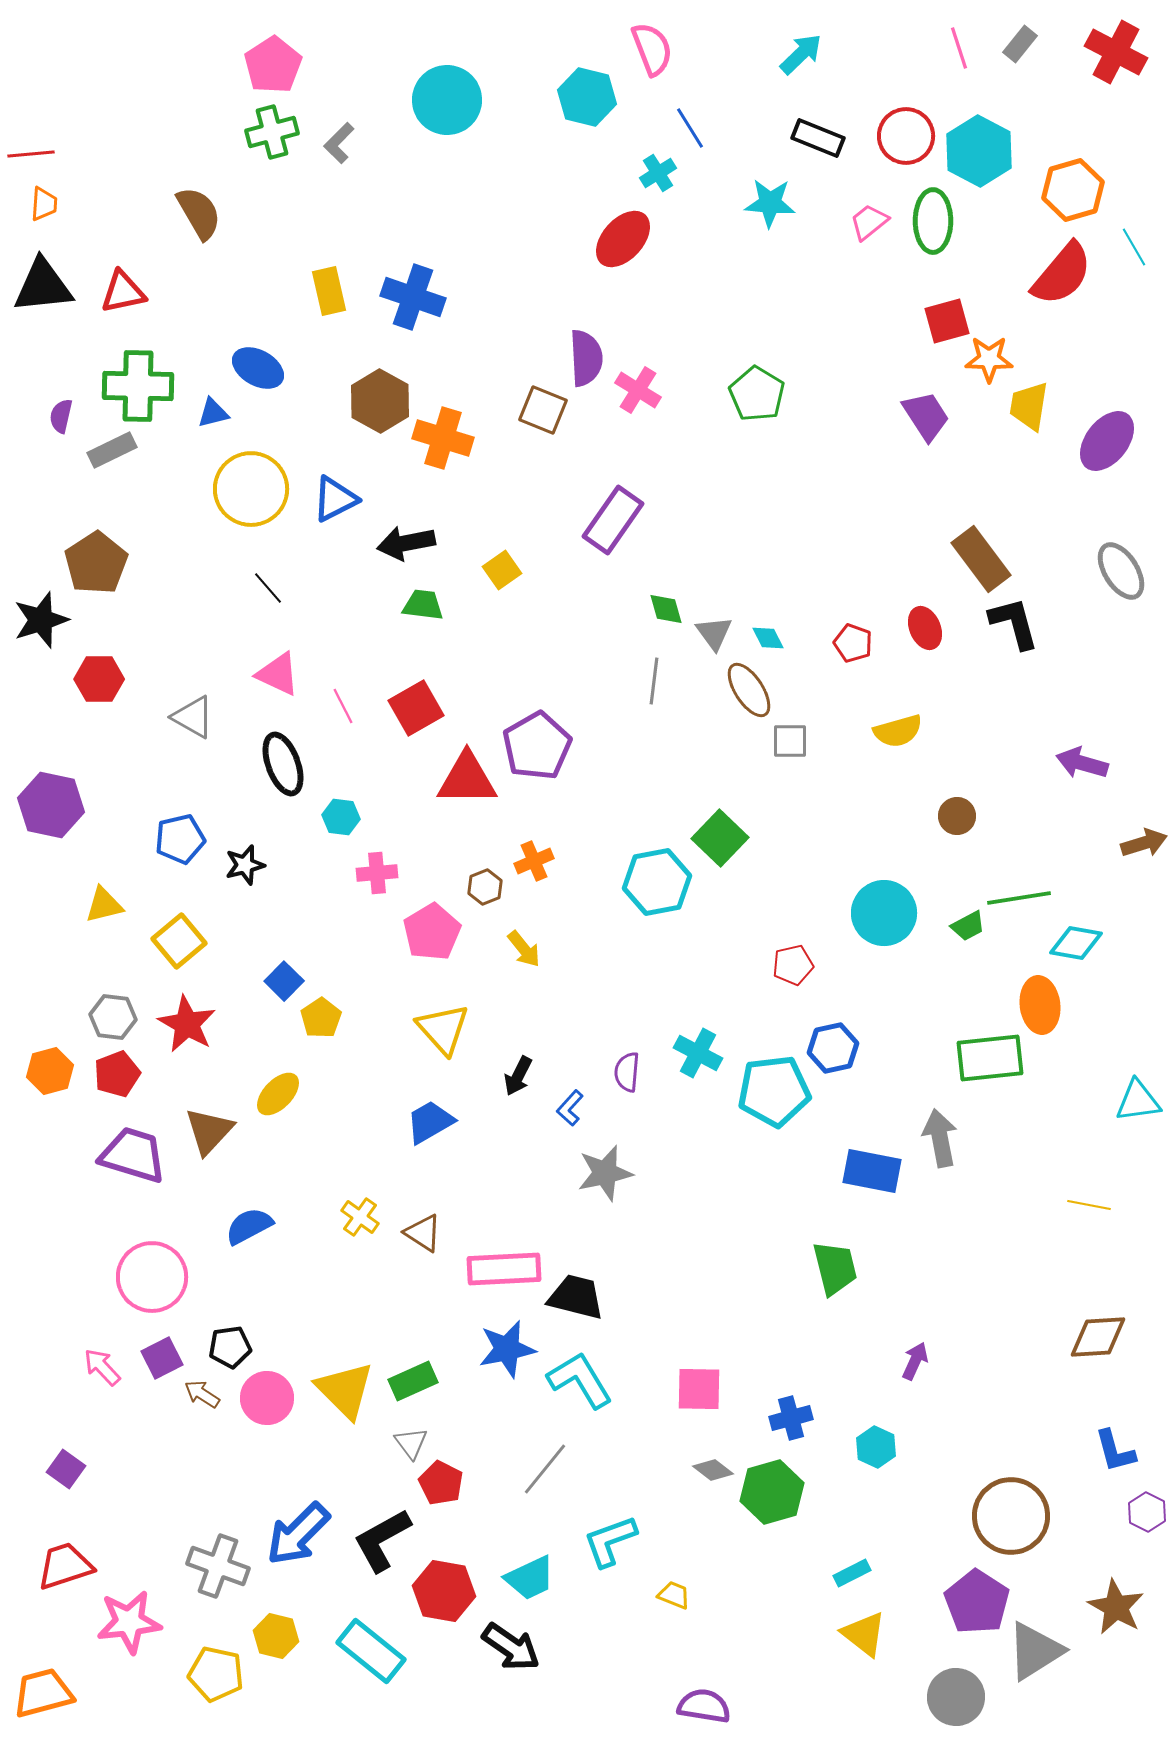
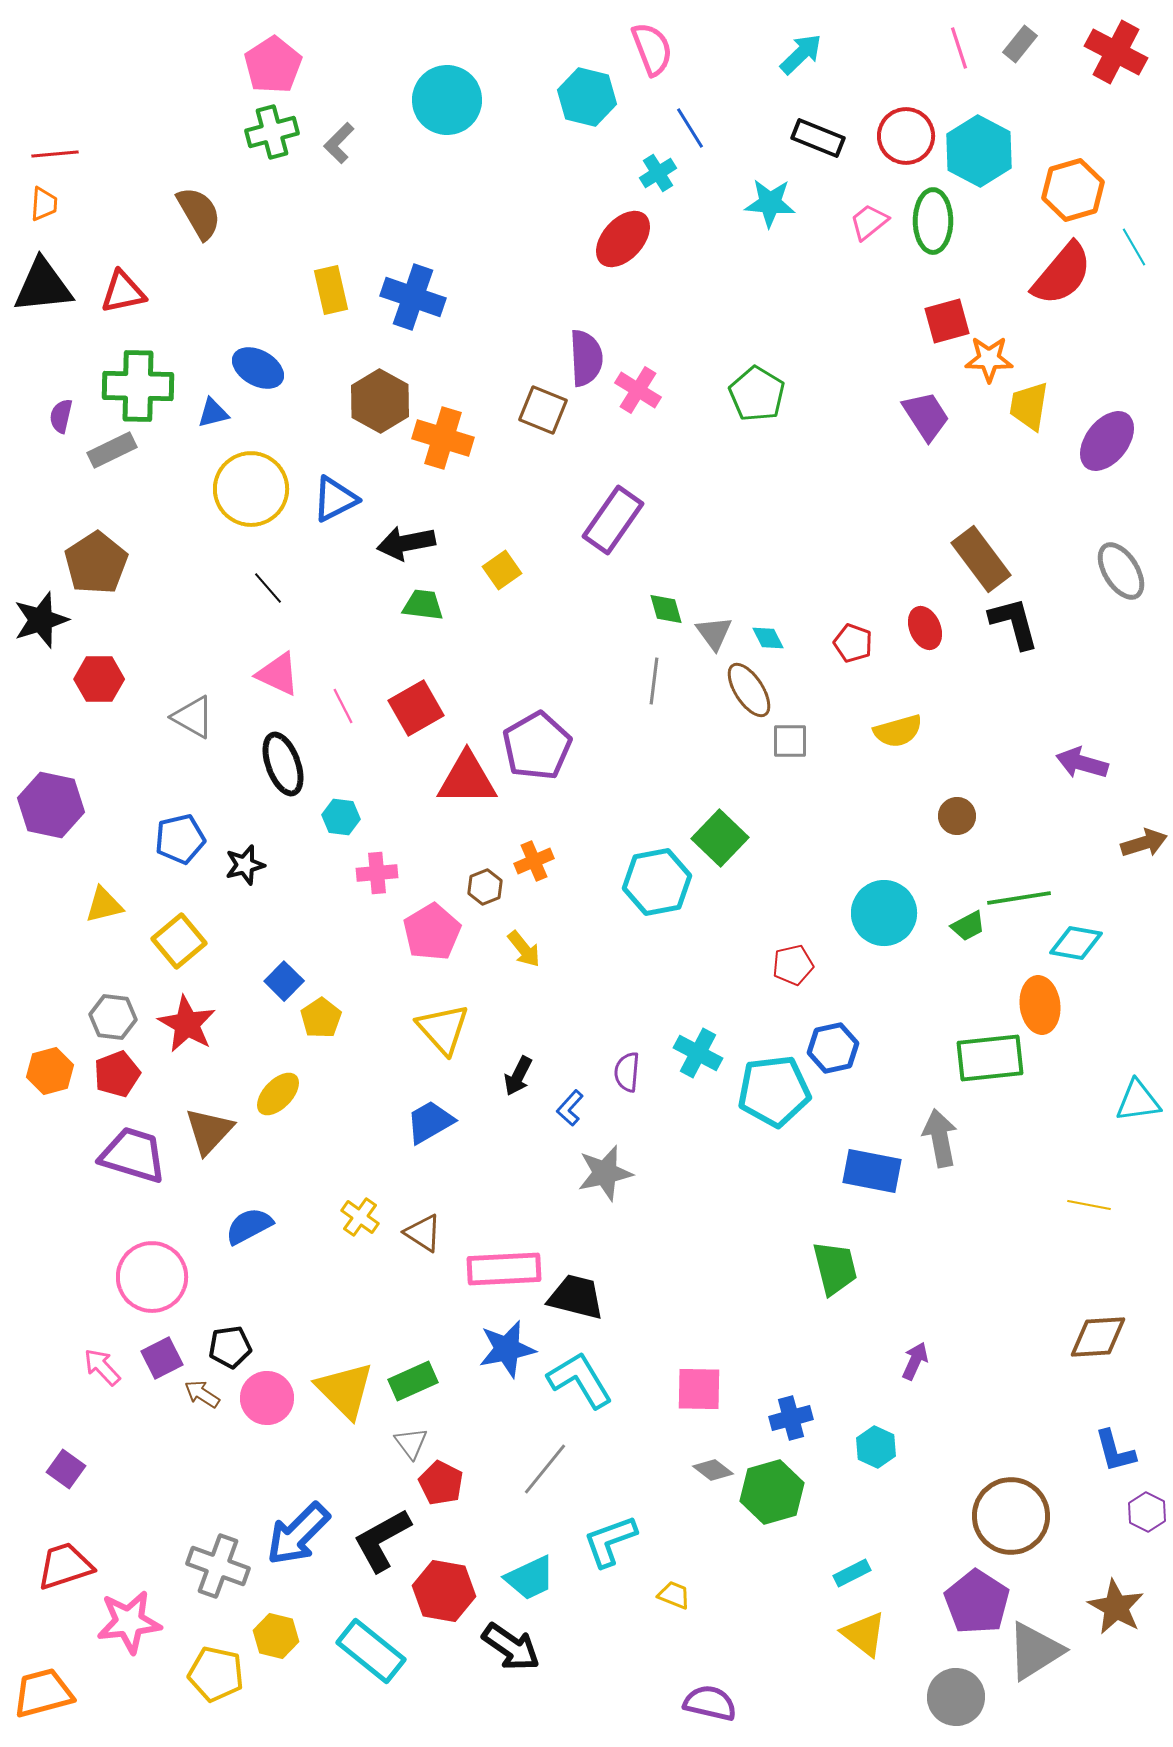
red line at (31, 154): moved 24 px right
yellow rectangle at (329, 291): moved 2 px right, 1 px up
purple semicircle at (704, 1706): moved 6 px right, 3 px up; rotated 4 degrees clockwise
